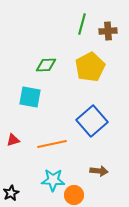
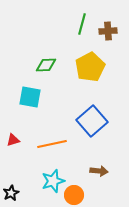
cyan star: moved 1 px down; rotated 20 degrees counterclockwise
